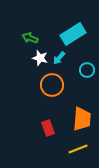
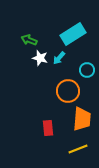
green arrow: moved 1 px left, 2 px down
orange circle: moved 16 px right, 6 px down
red rectangle: rotated 14 degrees clockwise
